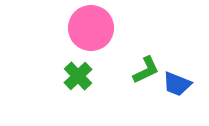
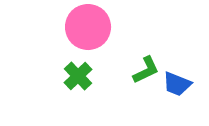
pink circle: moved 3 px left, 1 px up
